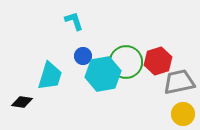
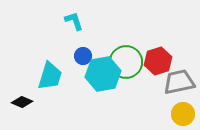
black diamond: rotated 15 degrees clockwise
